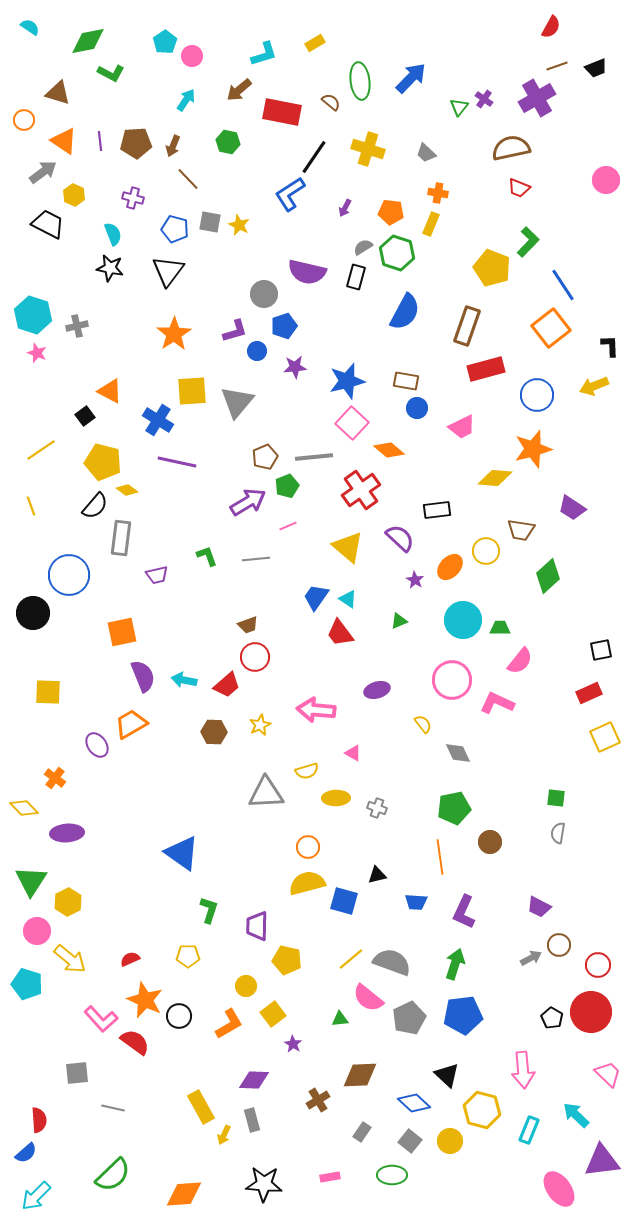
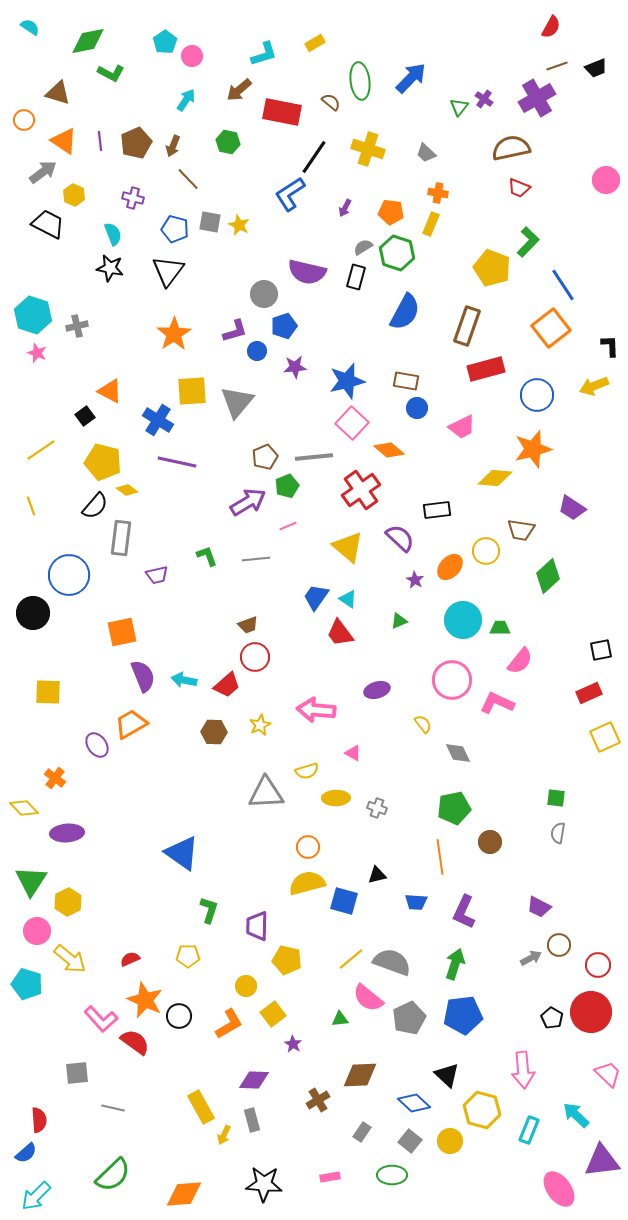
brown pentagon at (136, 143): rotated 20 degrees counterclockwise
